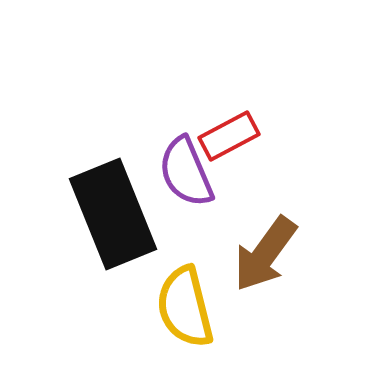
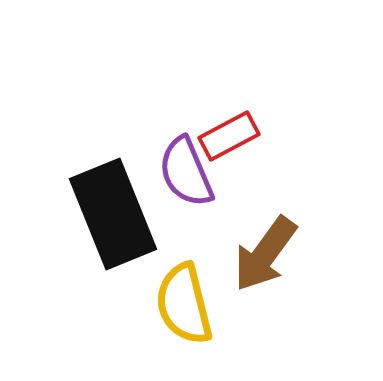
yellow semicircle: moved 1 px left, 3 px up
